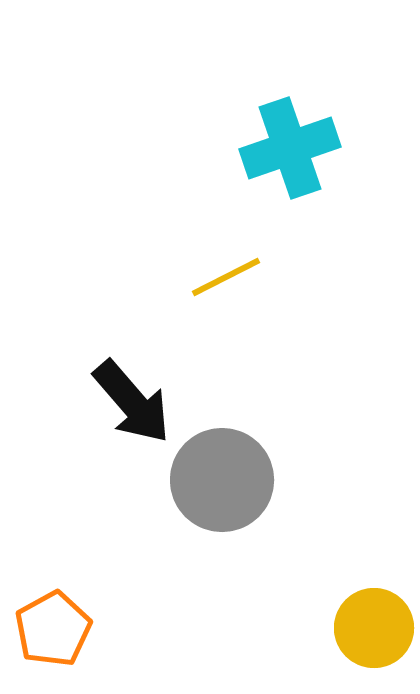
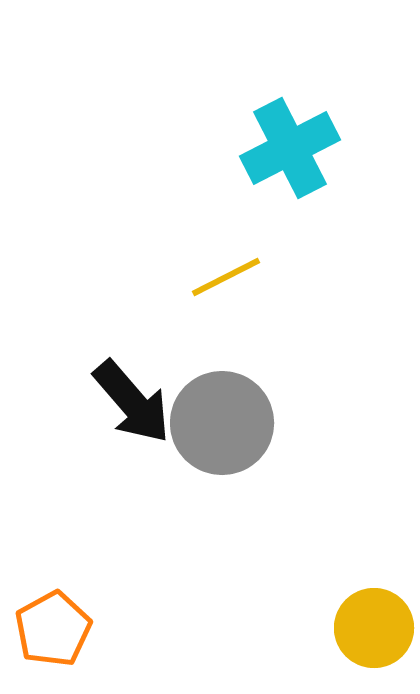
cyan cross: rotated 8 degrees counterclockwise
gray circle: moved 57 px up
